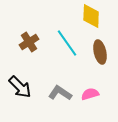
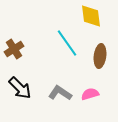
yellow diamond: rotated 10 degrees counterclockwise
brown cross: moved 15 px left, 7 px down
brown ellipse: moved 4 px down; rotated 20 degrees clockwise
black arrow: moved 1 px down
